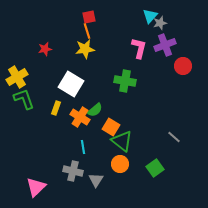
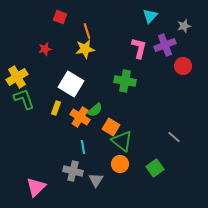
red square: moved 29 px left; rotated 32 degrees clockwise
gray star: moved 24 px right, 3 px down
